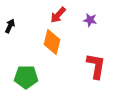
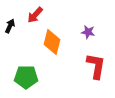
red arrow: moved 23 px left
purple star: moved 2 px left, 12 px down
